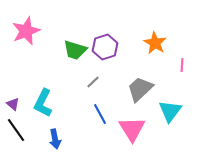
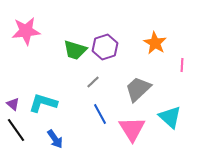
pink star: rotated 16 degrees clockwise
gray trapezoid: moved 2 px left
cyan L-shape: rotated 80 degrees clockwise
cyan triangle: moved 6 px down; rotated 25 degrees counterclockwise
blue arrow: rotated 24 degrees counterclockwise
